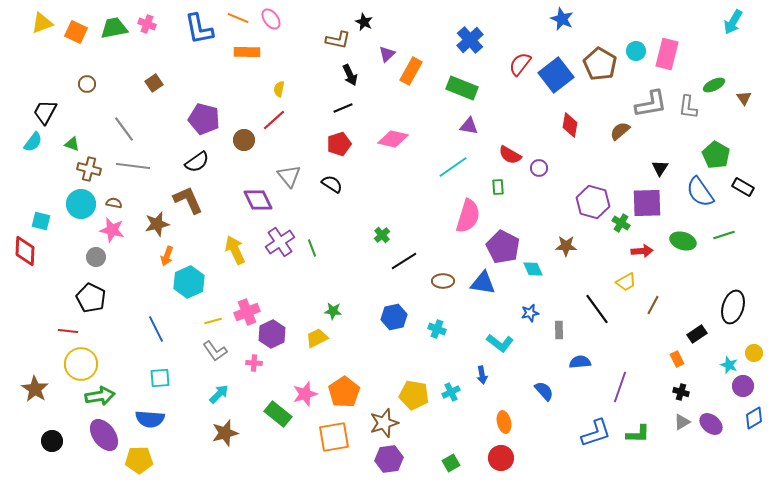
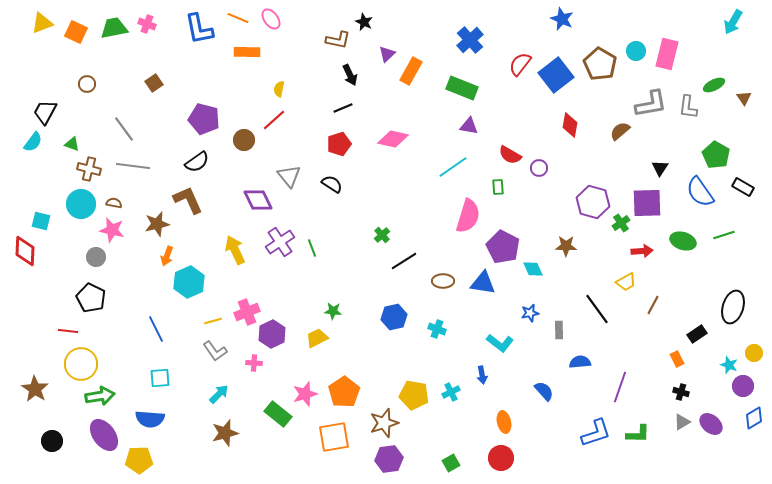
green cross at (621, 223): rotated 24 degrees clockwise
